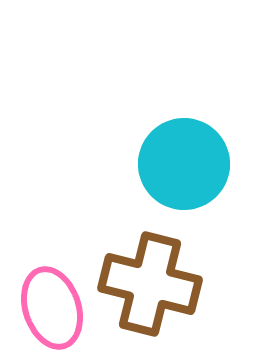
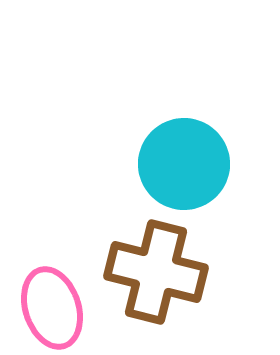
brown cross: moved 6 px right, 12 px up
